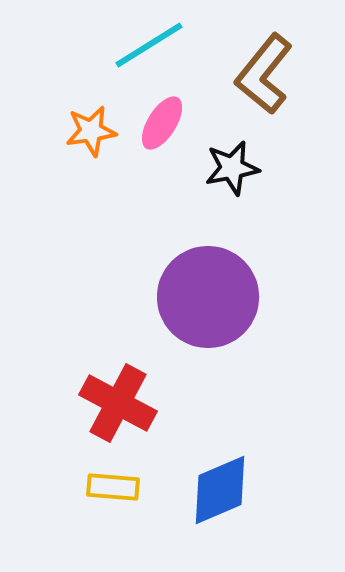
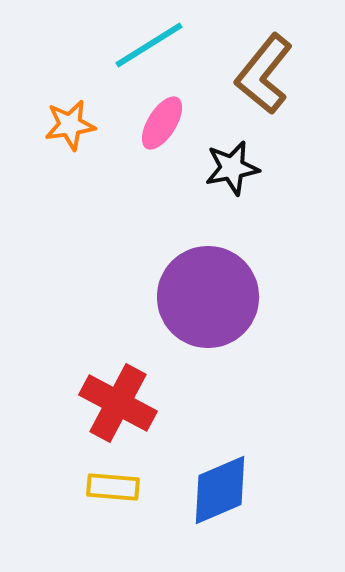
orange star: moved 21 px left, 6 px up
